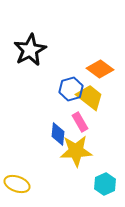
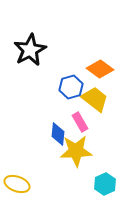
blue hexagon: moved 2 px up
yellow trapezoid: moved 5 px right, 2 px down
